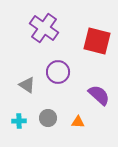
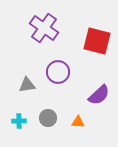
gray triangle: rotated 42 degrees counterclockwise
purple semicircle: rotated 95 degrees clockwise
